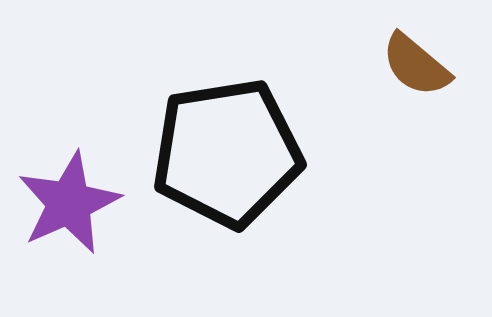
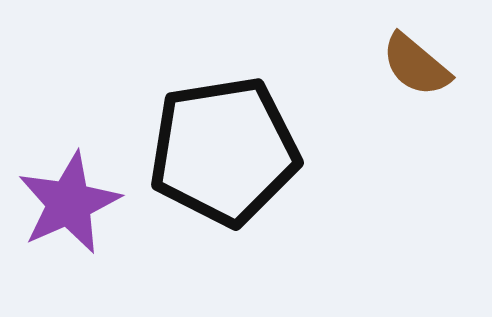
black pentagon: moved 3 px left, 2 px up
